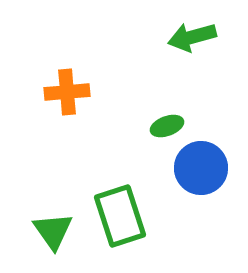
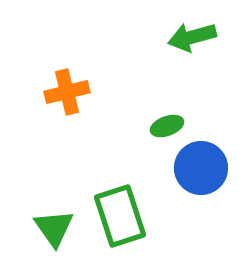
orange cross: rotated 9 degrees counterclockwise
green triangle: moved 1 px right, 3 px up
